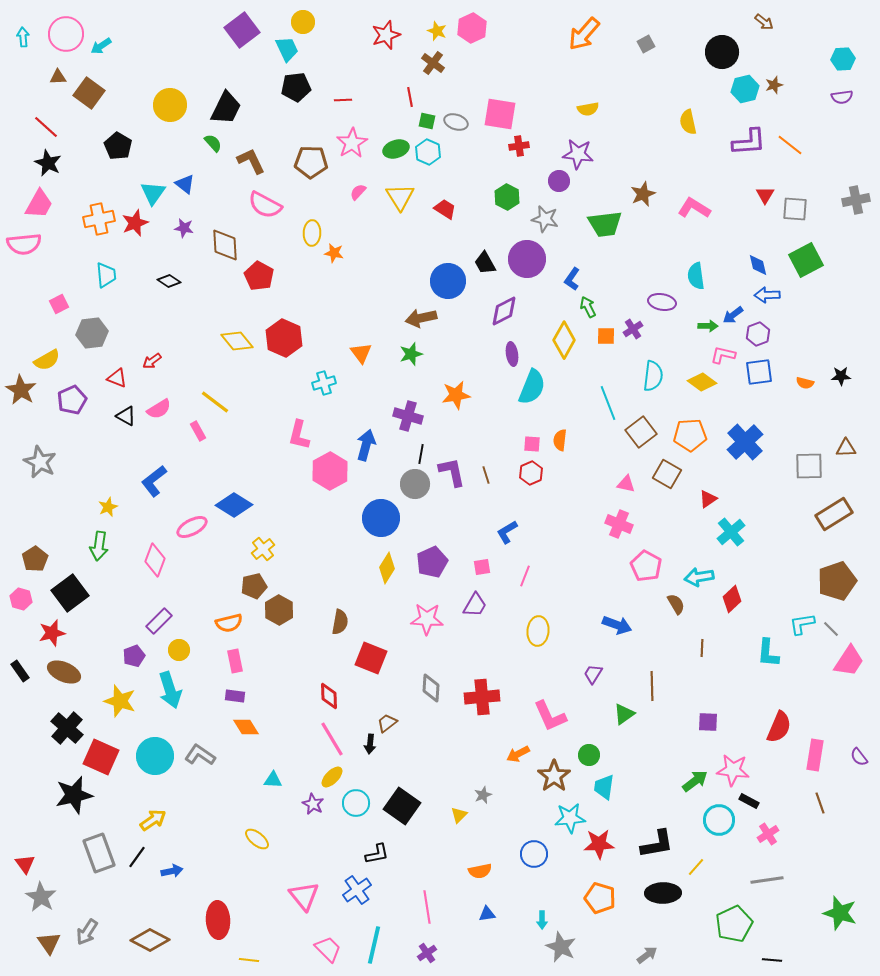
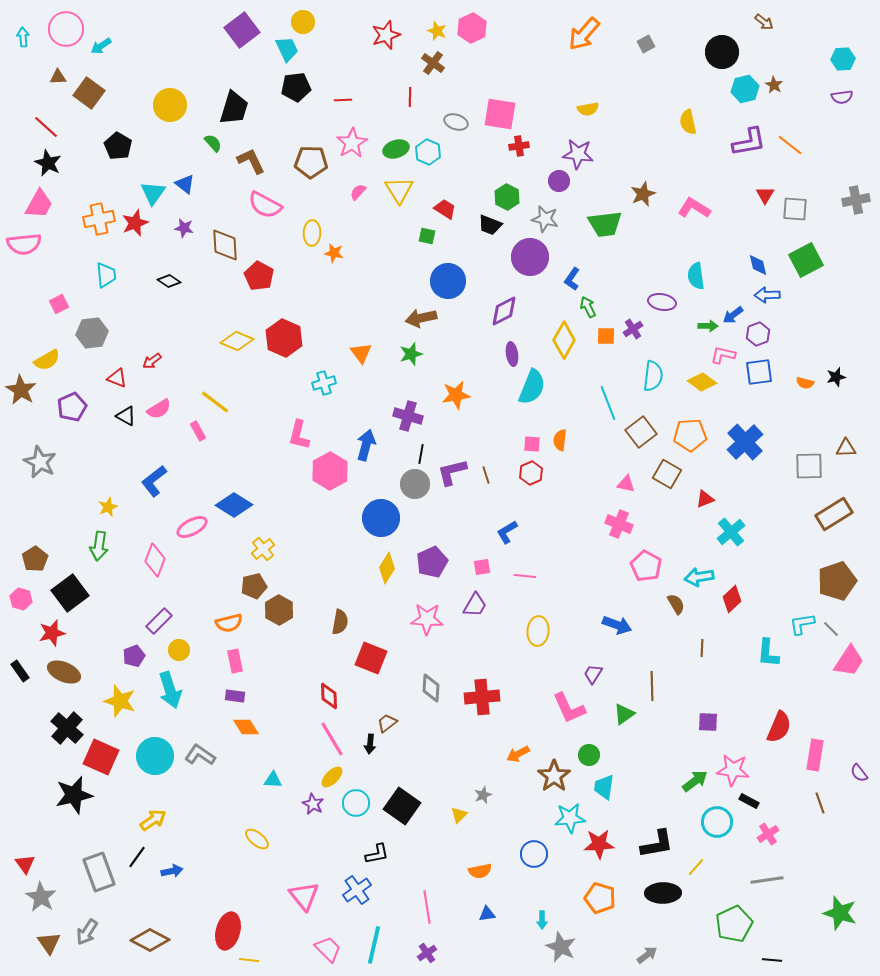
pink circle at (66, 34): moved 5 px up
brown star at (774, 85): rotated 24 degrees counterclockwise
red line at (410, 97): rotated 12 degrees clockwise
black trapezoid at (226, 108): moved 8 px right; rotated 9 degrees counterclockwise
green square at (427, 121): moved 115 px down
purple L-shape at (749, 142): rotated 6 degrees counterclockwise
yellow triangle at (400, 197): moved 1 px left, 7 px up
purple circle at (527, 259): moved 3 px right, 2 px up
black trapezoid at (485, 263): moved 5 px right, 38 px up; rotated 40 degrees counterclockwise
yellow diamond at (237, 341): rotated 28 degrees counterclockwise
black star at (841, 376): moved 5 px left, 1 px down; rotated 12 degrees counterclockwise
purple pentagon at (72, 400): moved 7 px down
purple L-shape at (452, 472): rotated 92 degrees counterclockwise
red triangle at (708, 499): moved 3 px left; rotated 12 degrees clockwise
pink line at (525, 576): rotated 75 degrees clockwise
pink L-shape at (550, 716): moved 19 px right, 8 px up
purple semicircle at (859, 757): moved 16 px down
cyan circle at (719, 820): moved 2 px left, 2 px down
gray rectangle at (99, 853): moved 19 px down
red ellipse at (218, 920): moved 10 px right, 11 px down; rotated 18 degrees clockwise
